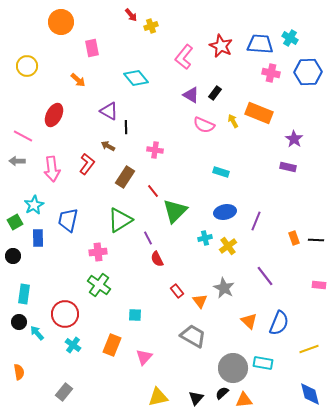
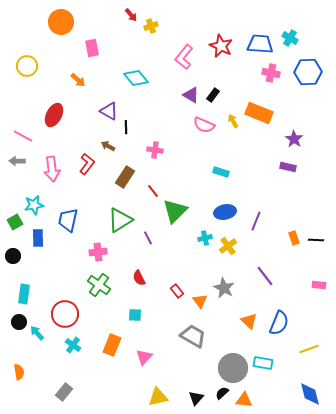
black rectangle at (215, 93): moved 2 px left, 2 px down
cyan star at (34, 205): rotated 18 degrees clockwise
red semicircle at (157, 259): moved 18 px left, 19 px down
orange triangle at (244, 400): rotated 12 degrees clockwise
